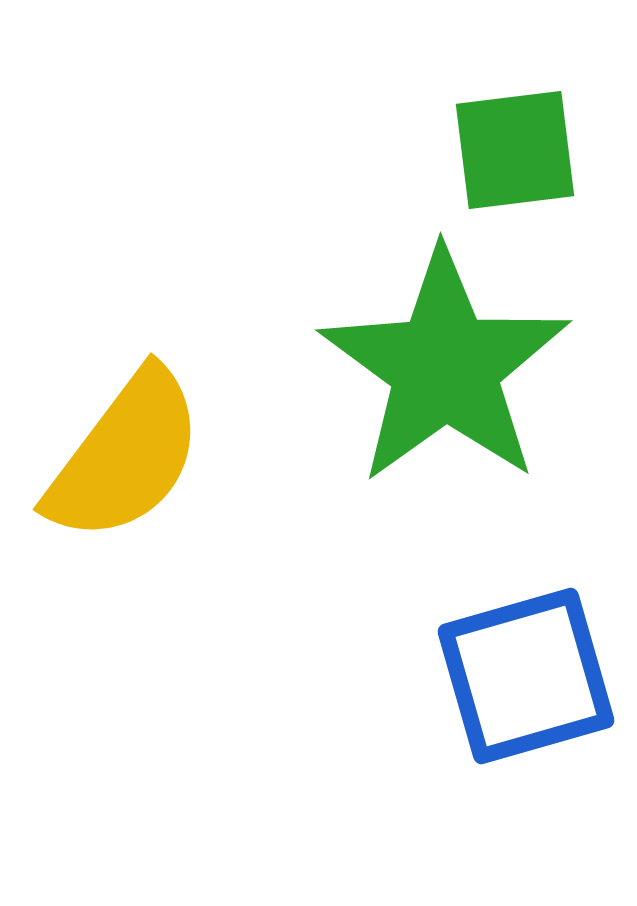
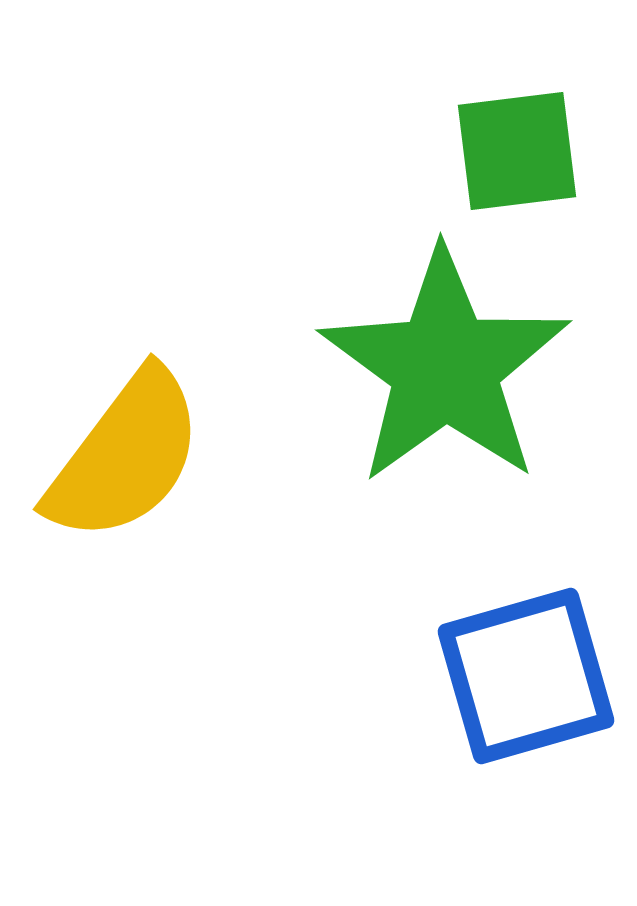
green square: moved 2 px right, 1 px down
